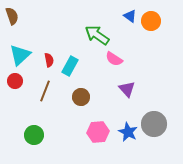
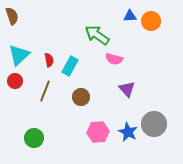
blue triangle: rotated 40 degrees counterclockwise
cyan triangle: moved 1 px left
pink semicircle: rotated 18 degrees counterclockwise
green circle: moved 3 px down
